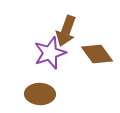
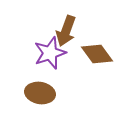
brown ellipse: moved 1 px up; rotated 8 degrees clockwise
